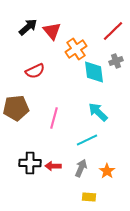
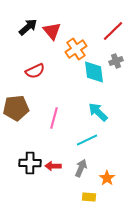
orange star: moved 7 px down
